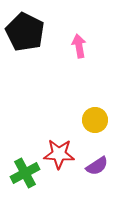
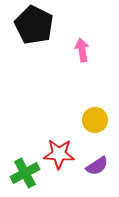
black pentagon: moved 9 px right, 7 px up
pink arrow: moved 3 px right, 4 px down
